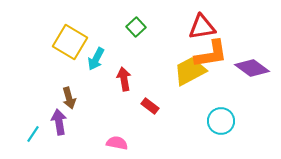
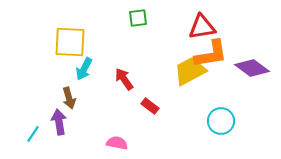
green square: moved 2 px right, 9 px up; rotated 36 degrees clockwise
yellow square: rotated 28 degrees counterclockwise
cyan arrow: moved 12 px left, 10 px down
red arrow: rotated 25 degrees counterclockwise
